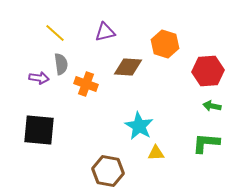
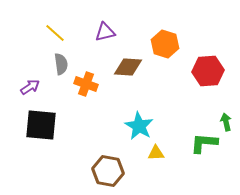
purple arrow: moved 9 px left, 9 px down; rotated 42 degrees counterclockwise
green arrow: moved 14 px right, 16 px down; rotated 66 degrees clockwise
black square: moved 2 px right, 5 px up
green L-shape: moved 2 px left
